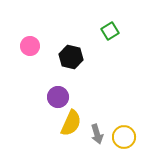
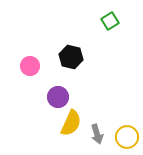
green square: moved 10 px up
pink circle: moved 20 px down
yellow circle: moved 3 px right
